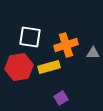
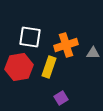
yellow rectangle: rotated 55 degrees counterclockwise
